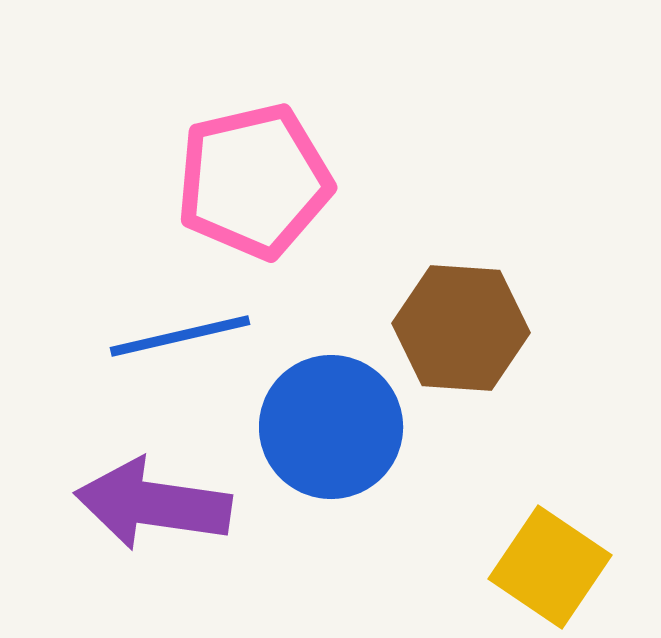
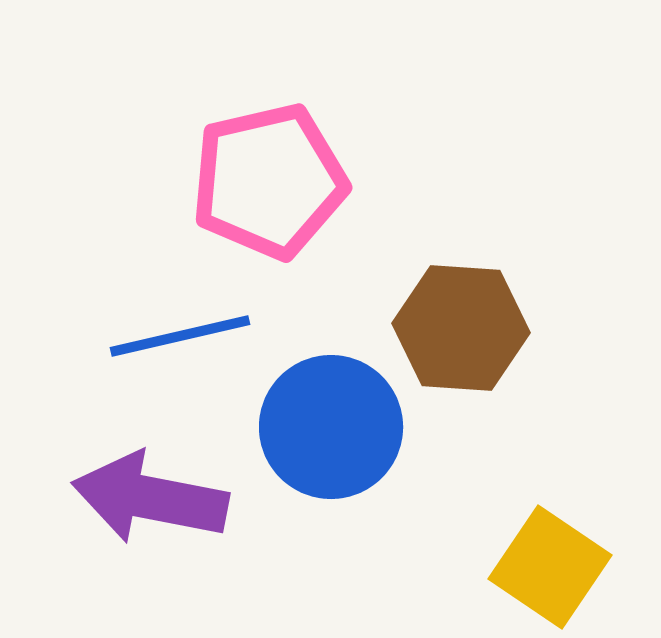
pink pentagon: moved 15 px right
purple arrow: moved 3 px left, 6 px up; rotated 3 degrees clockwise
